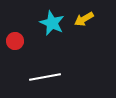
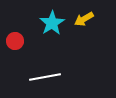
cyan star: rotated 15 degrees clockwise
